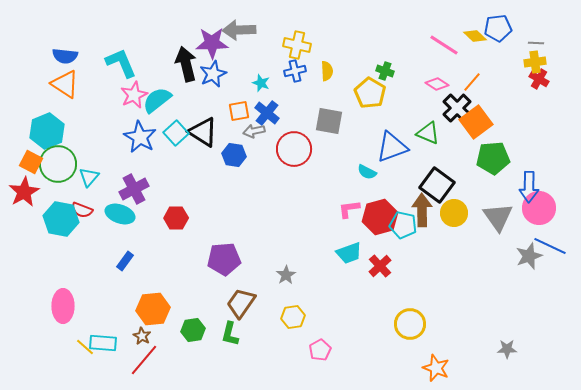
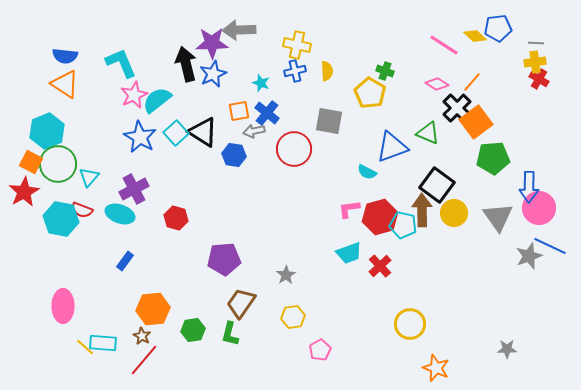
red hexagon at (176, 218): rotated 15 degrees clockwise
